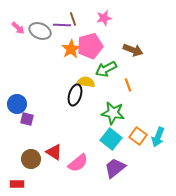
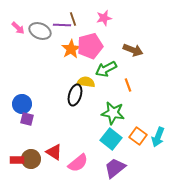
blue circle: moved 5 px right
red rectangle: moved 24 px up
